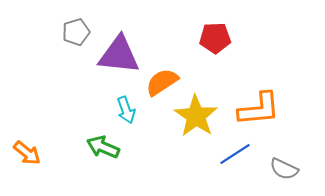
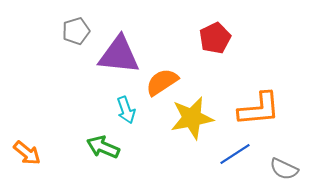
gray pentagon: moved 1 px up
red pentagon: rotated 24 degrees counterclockwise
yellow star: moved 4 px left, 2 px down; rotated 27 degrees clockwise
